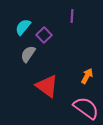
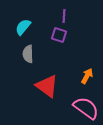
purple line: moved 8 px left
purple square: moved 15 px right; rotated 28 degrees counterclockwise
gray semicircle: rotated 36 degrees counterclockwise
